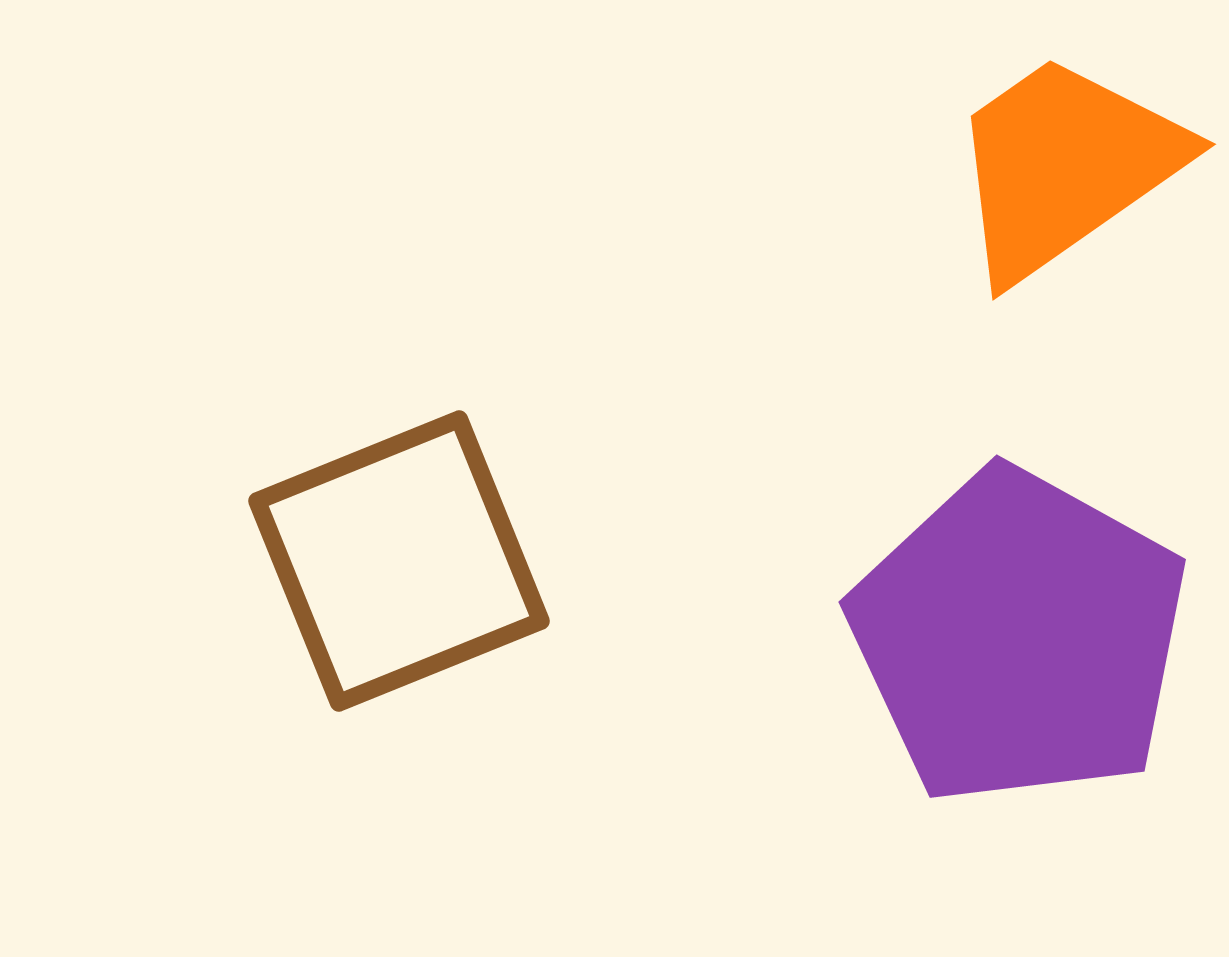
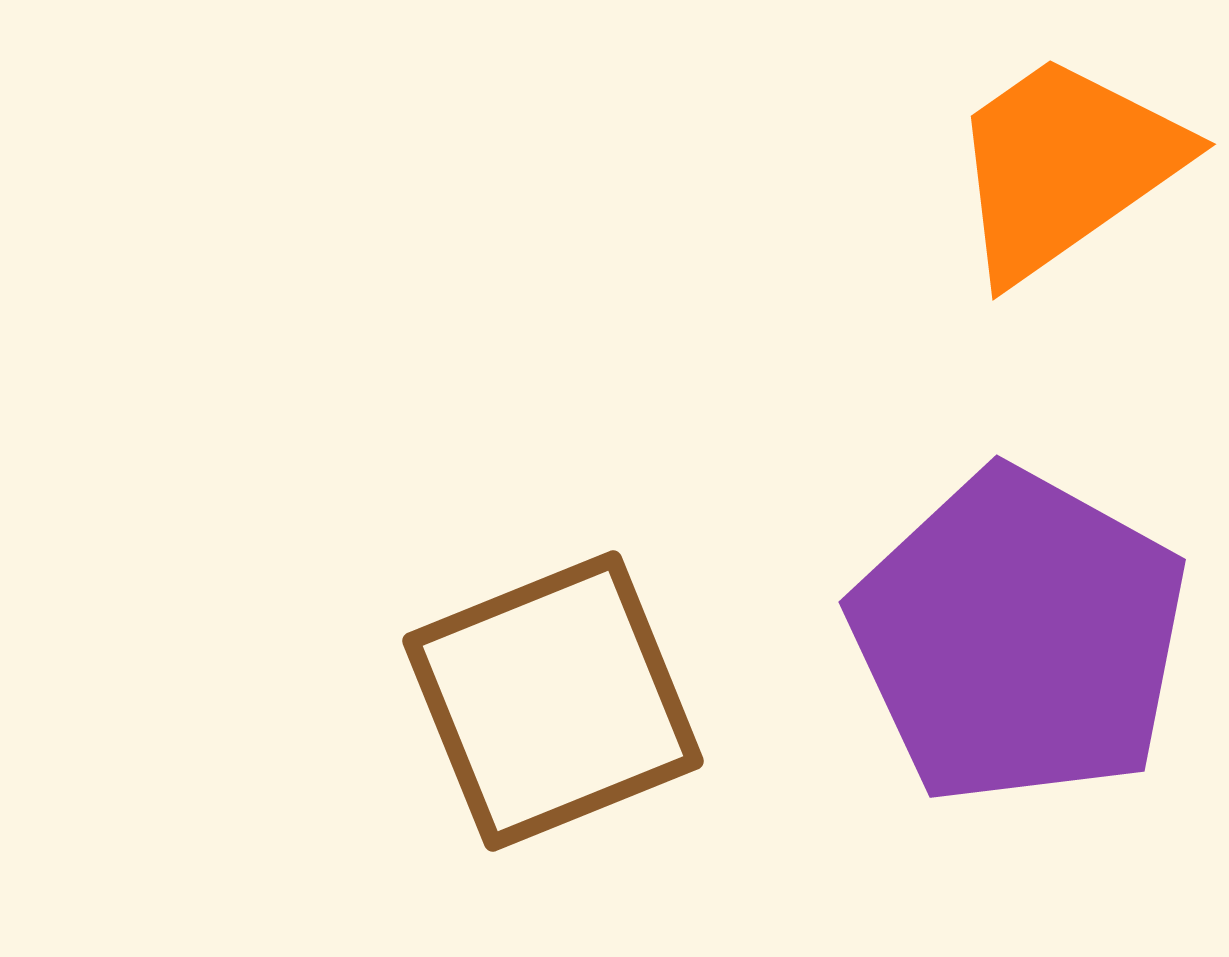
brown square: moved 154 px right, 140 px down
